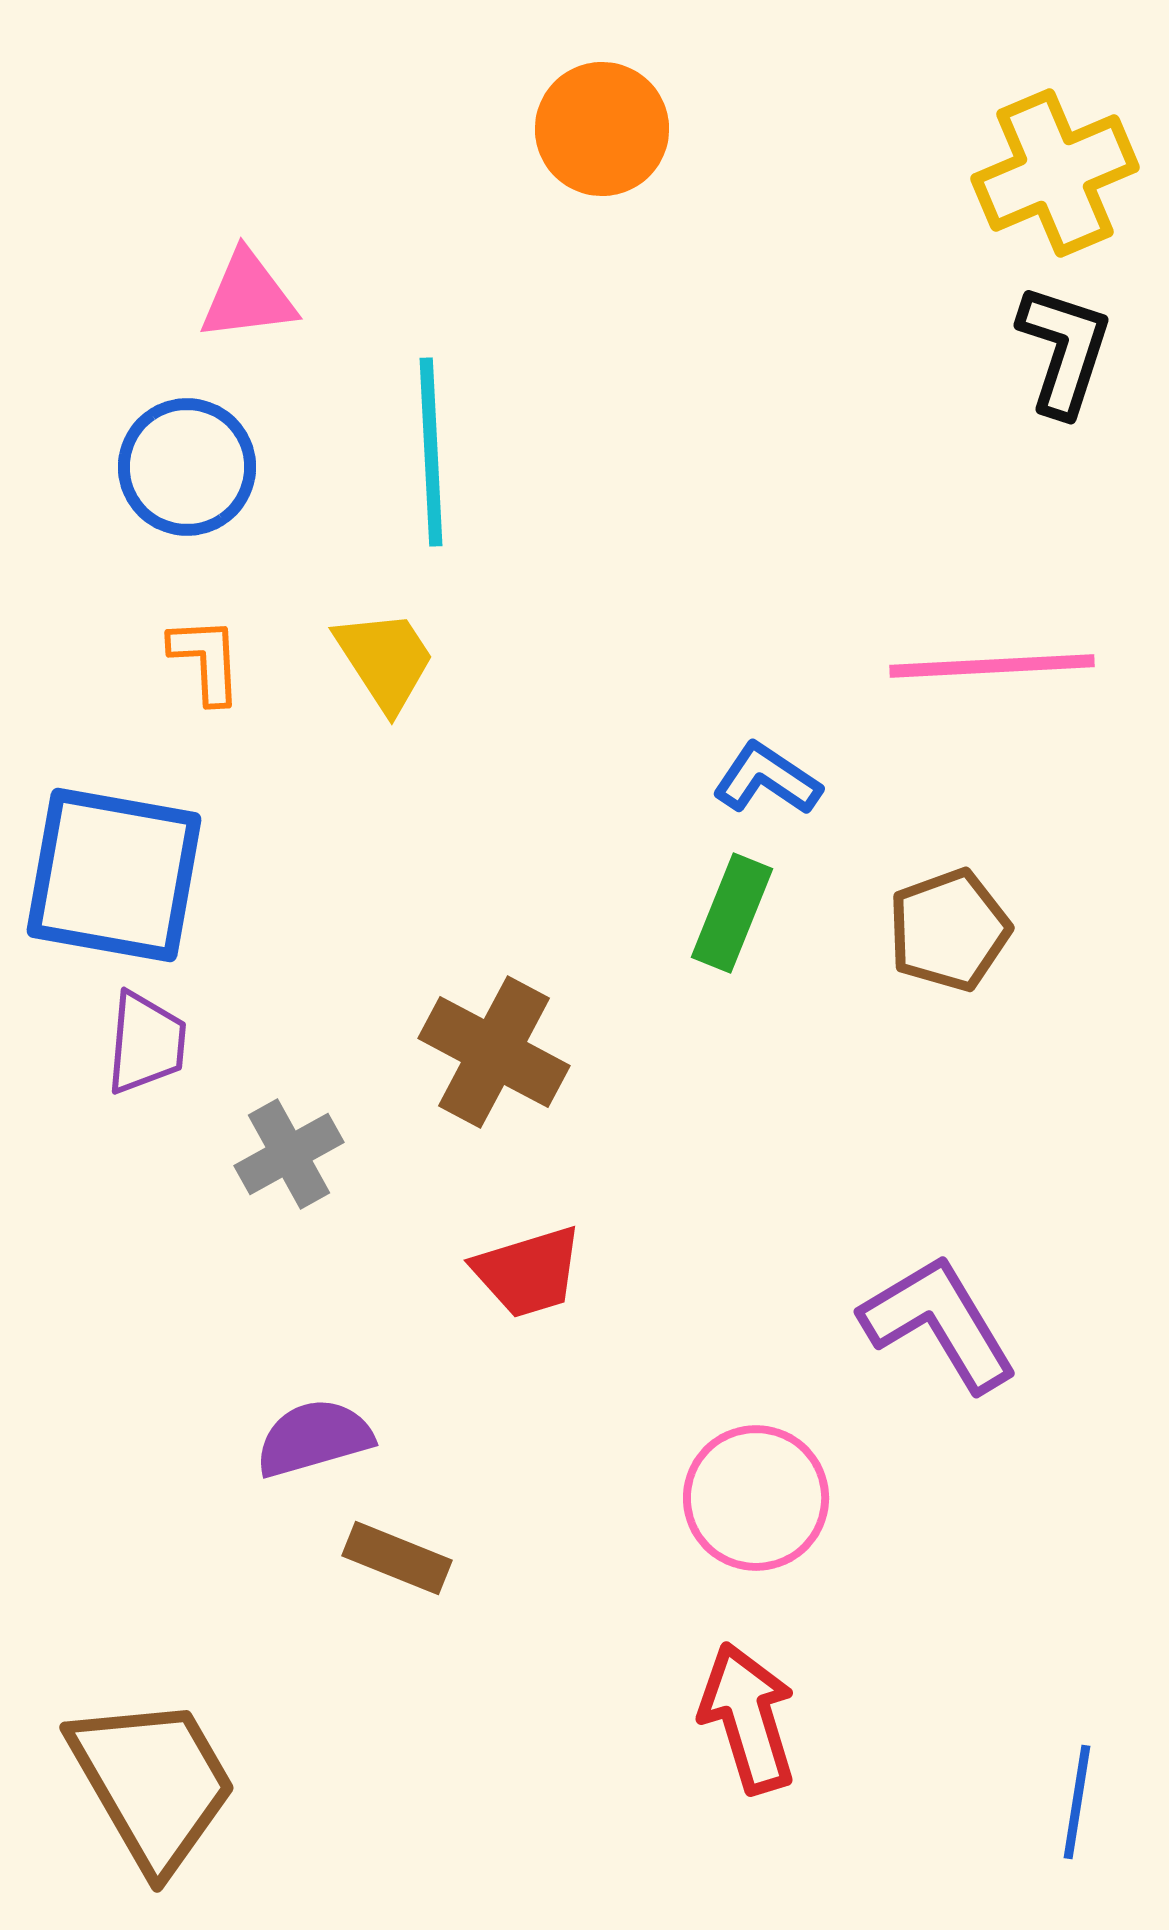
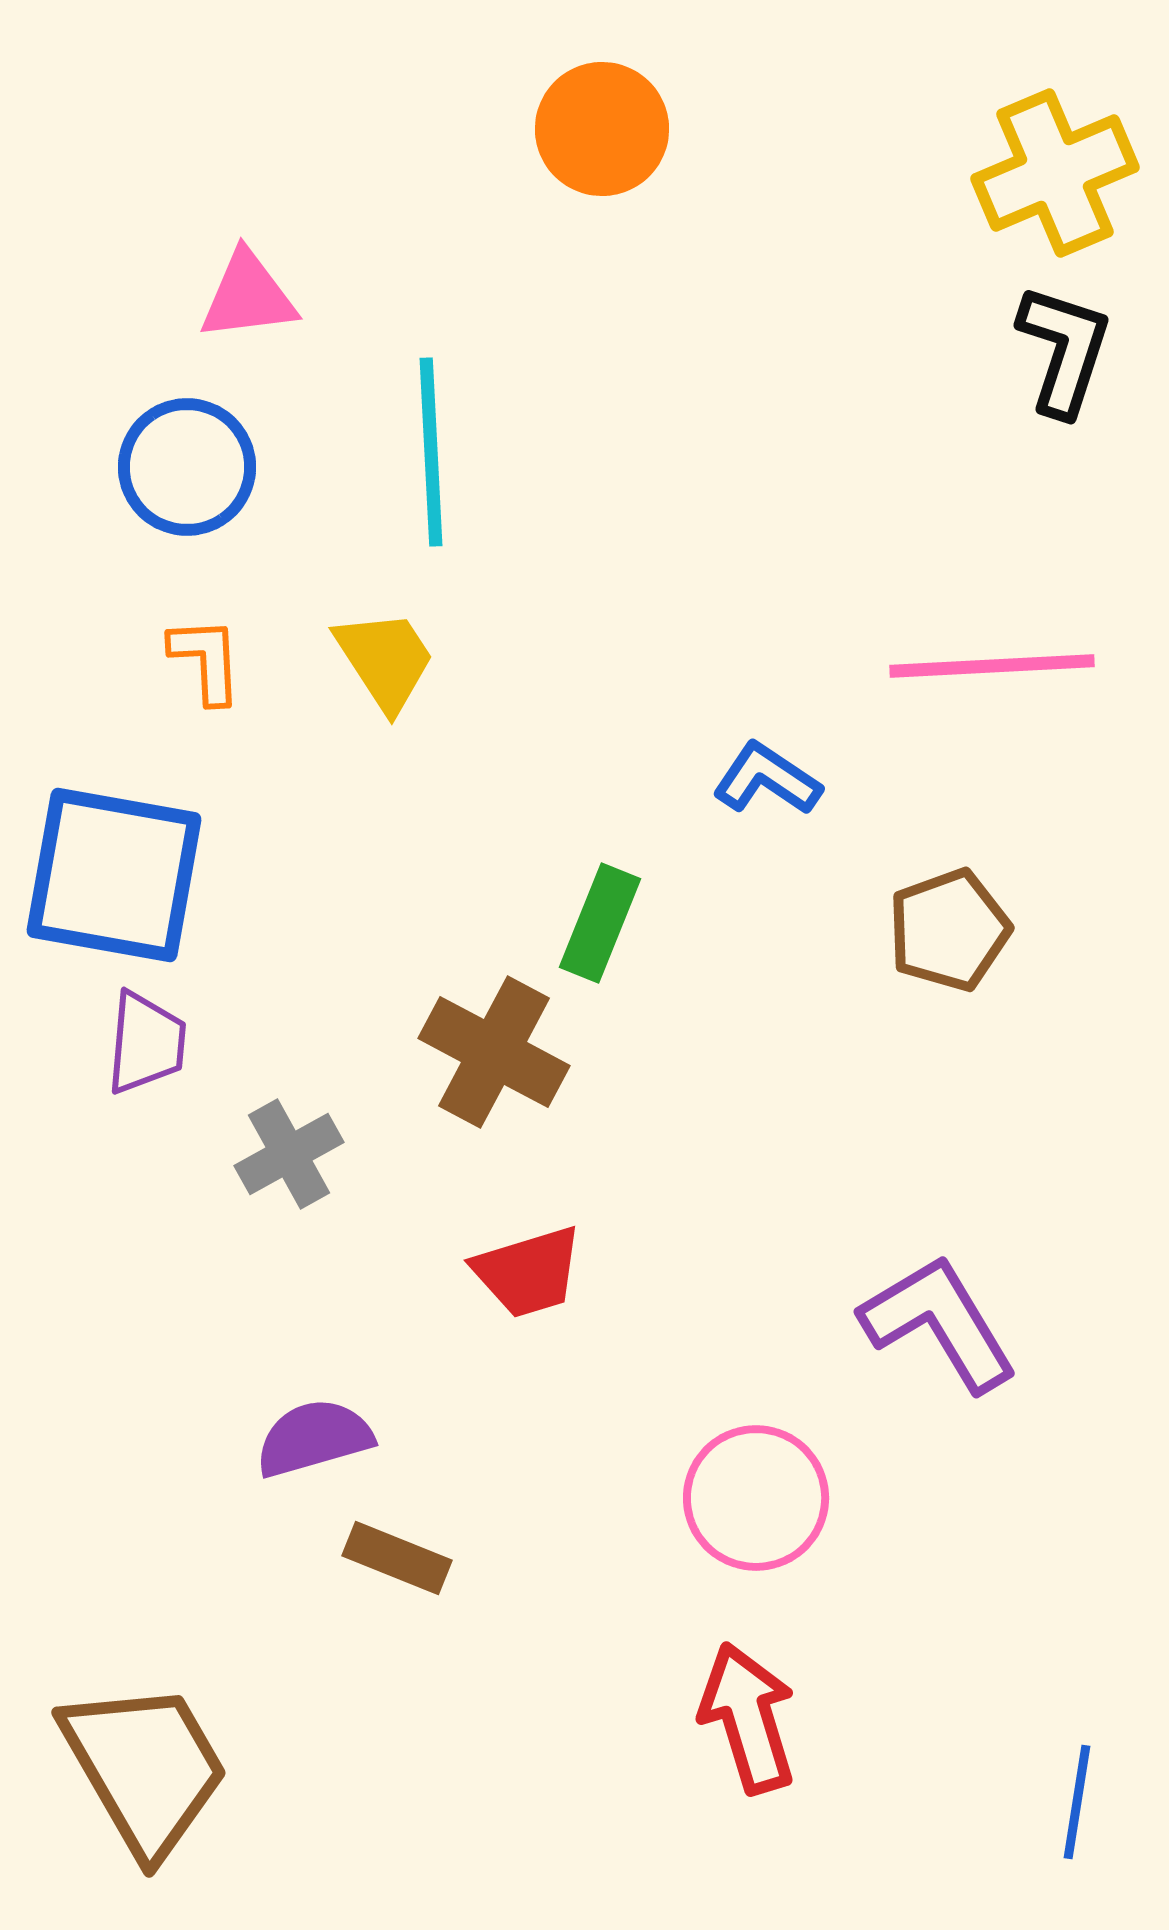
green rectangle: moved 132 px left, 10 px down
brown trapezoid: moved 8 px left, 15 px up
